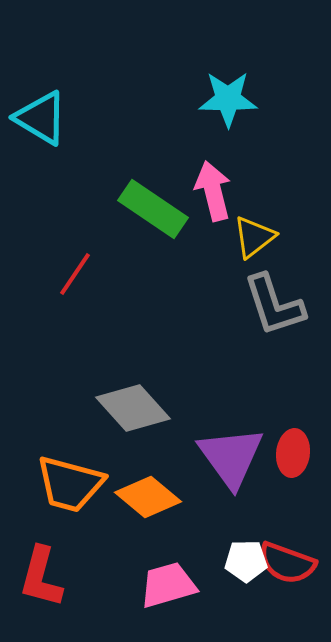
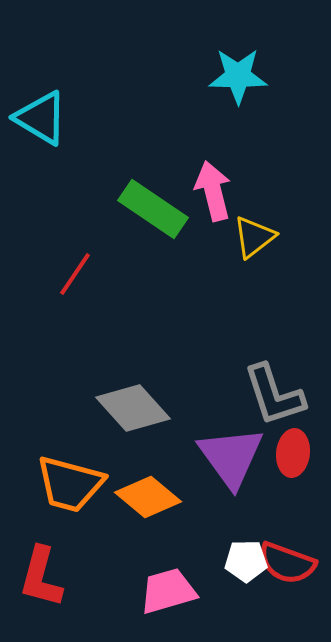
cyan star: moved 10 px right, 23 px up
gray L-shape: moved 90 px down
pink trapezoid: moved 6 px down
